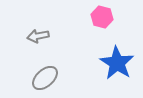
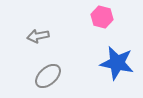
blue star: rotated 20 degrees counterclockwise
gray ellipse: moved 3 px right, 2 px up
